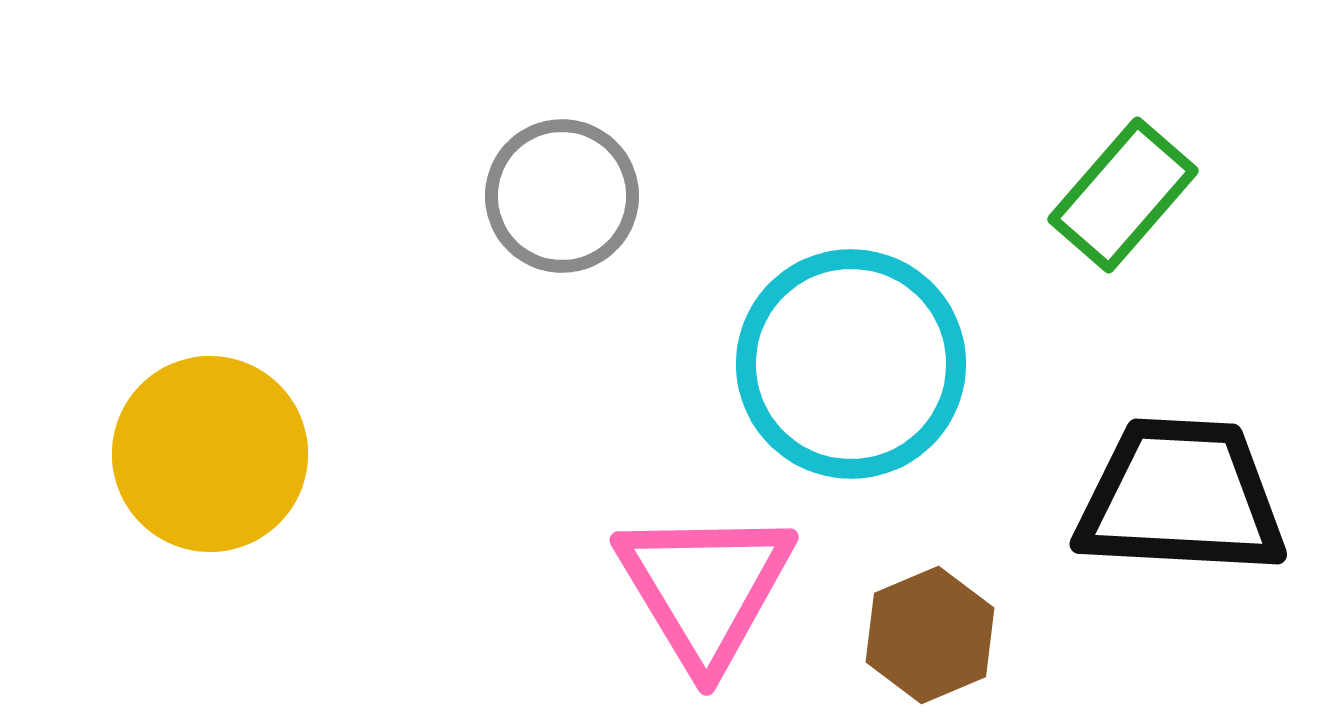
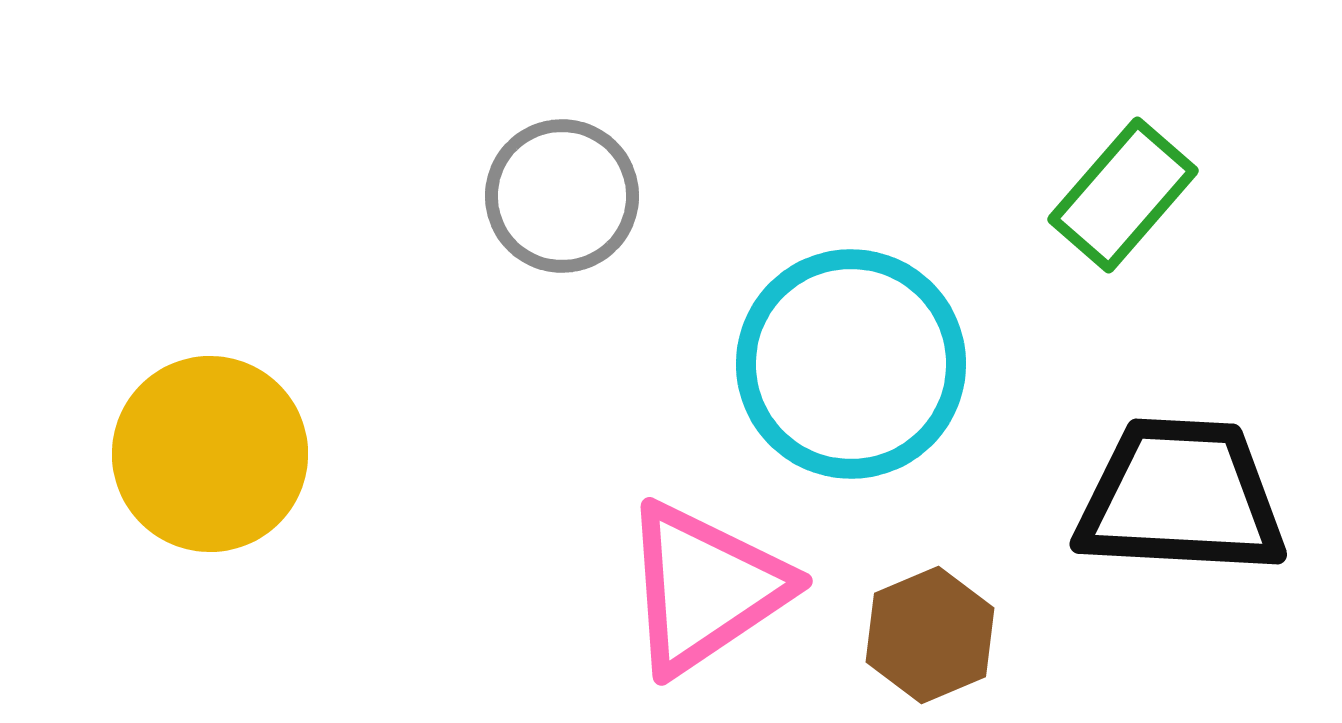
pink triangle: rotated 27 degrees clockwise
